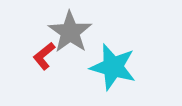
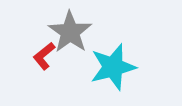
cyan star: rotated 30 degrees counterclockwise
